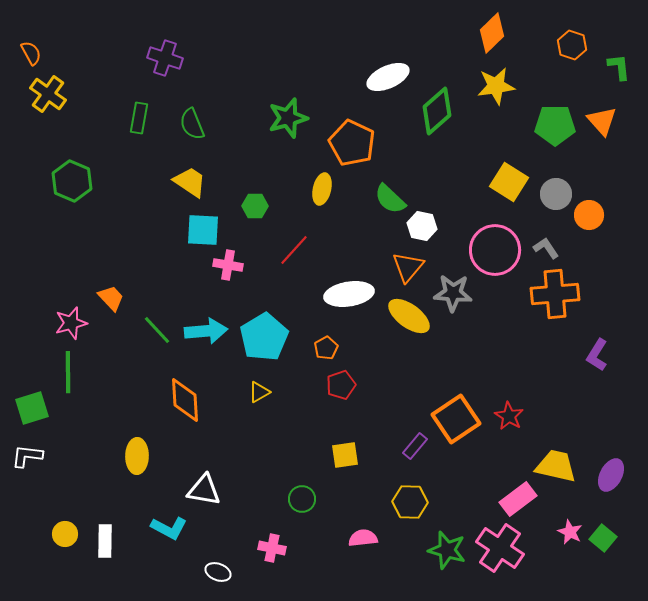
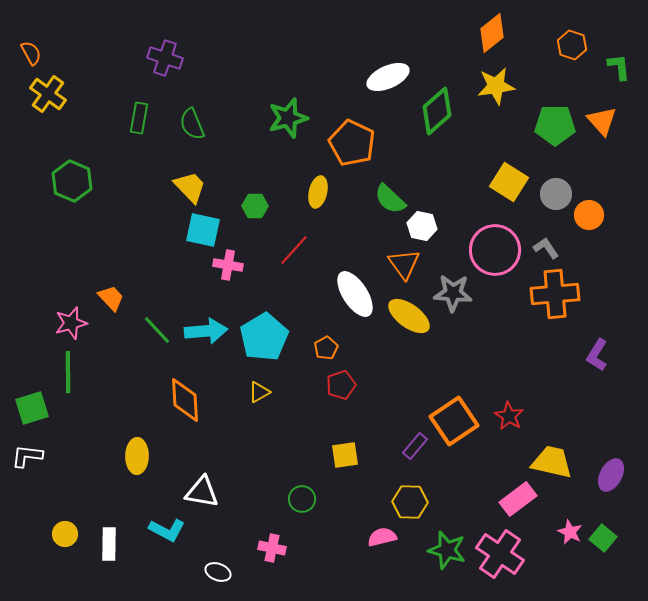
orange diamond at (492, 33): rotated 6 degrees clockwise
yellow trapezoid at (190, 182): moved 5 px down; rotated 12 degrees clockwise
yellow ellipse at (322, 189): moved 4 px left, 3 px down
cyan square at (203, 230): rotated 9 degrees clockwise
orange triangle at (408, 267): moved 4 px left, 3 px up; rotated 16 degrees counterclockwise
white ellipse at (349, 294): moved 6 px right; rotated 66 degrees clockwise
orange square at (456, 419): moved 2 px left, 2 px down
yellow trapezoid at (556, 466): moved 4 px left, 4 px up
white triangle at (204, 490): moved 2 px left, 2 px down
cyan L-shape at (169, 528): moved 2 px left, 2 px down
pink semicircle at (363, 538): moved 19 px right, 1 px up; rotated 8 degrees counterclockwise
white rectangle at (105, 541): moved 4 px right, 3 px down
pink cross at (500, 548): moved 6 px down
